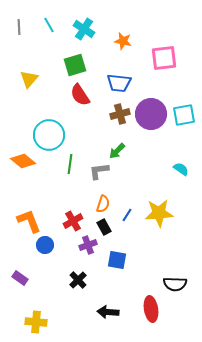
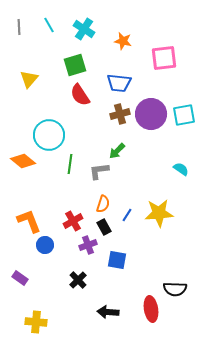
black semicircle: moved 5 px down
